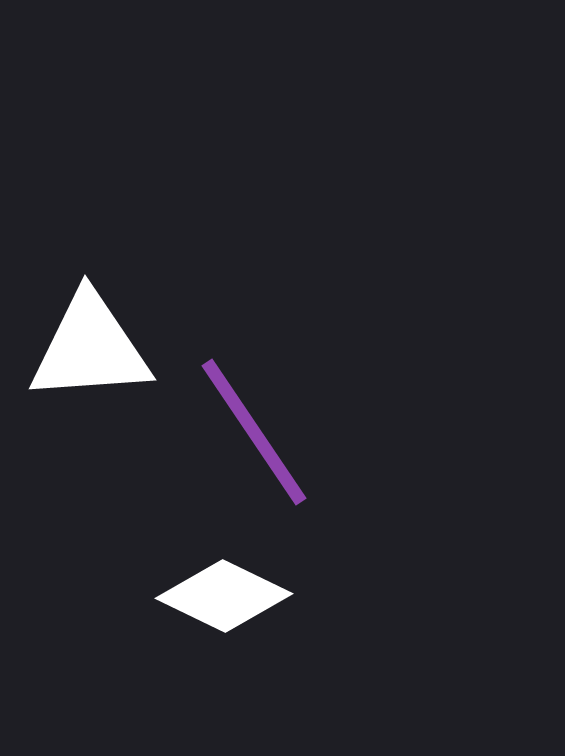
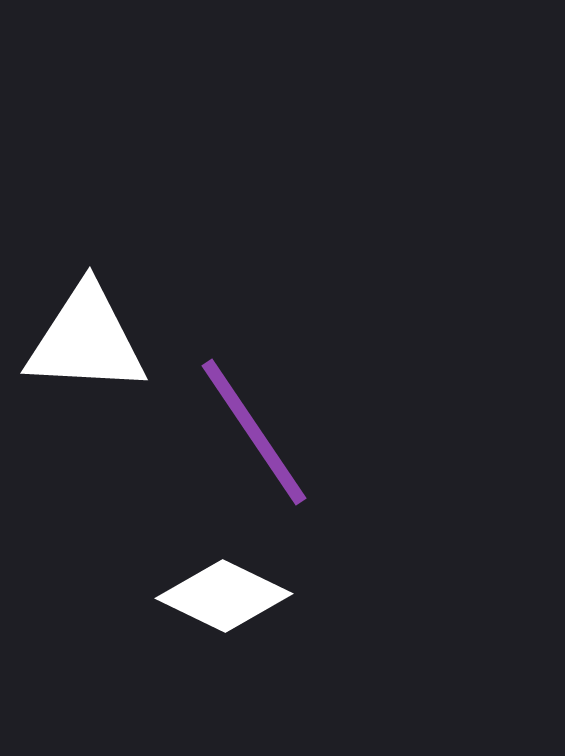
white triangle: moved 4 px left, 8 px up; rotated 7 degrees clockwise
